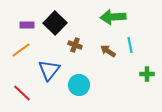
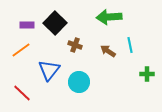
green arrow: moved 4 px left
cyan circle: moved 3 px up
